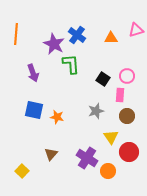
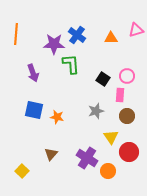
purple star: rotated 25 degrees counterclockwise
